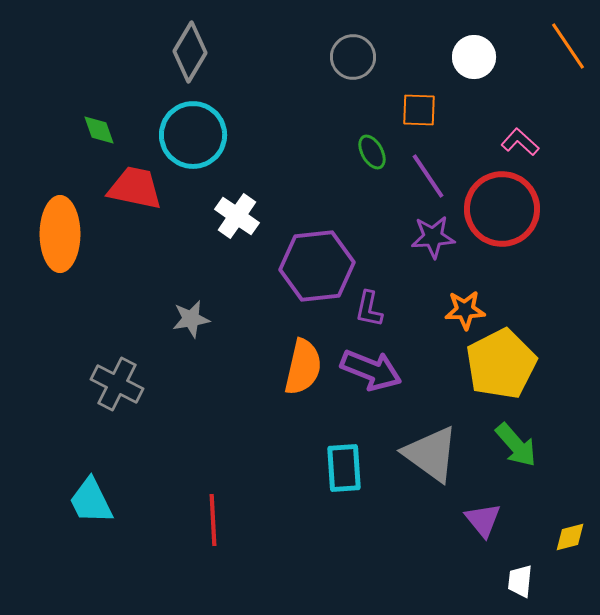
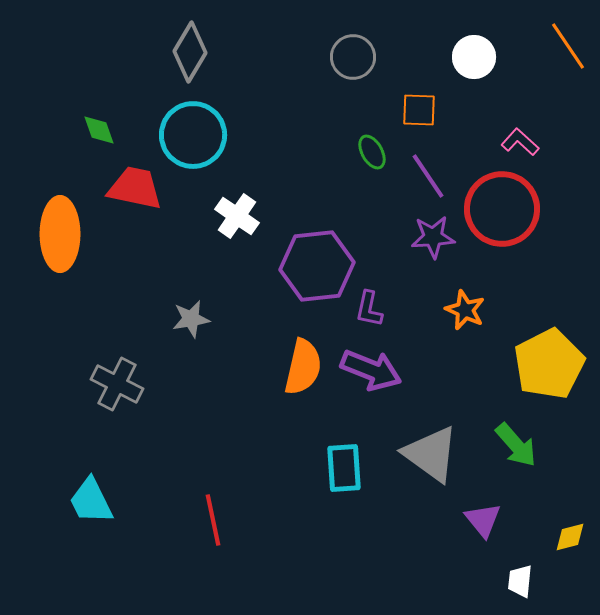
orange star: rotated 27 degrees clockwise
yellow pentagon: moved 48 px right
red line: rotated 9 degrees counterclockwise
